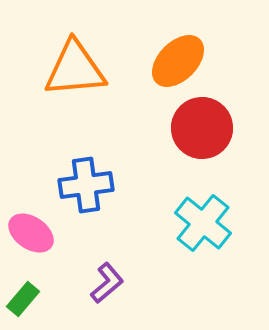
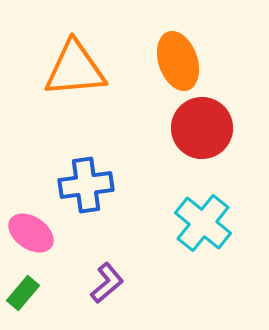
orange ellipse: rotated 64 degrees counterclockwise
green rectangle: moved 6 px up
